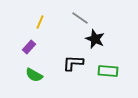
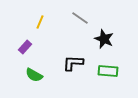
black star: moved 9 px right
purple rectangle: moved 4 px left
